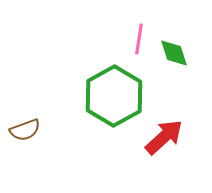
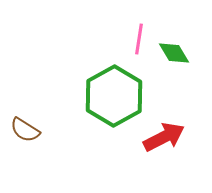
green diamond: rotated 12 degrees counterclockwise
brown semicircle: rotated 52 degrees clockwise
red arrow: rotated 15 degrees clockwise
